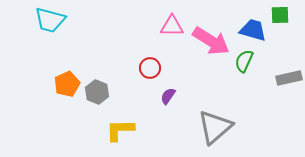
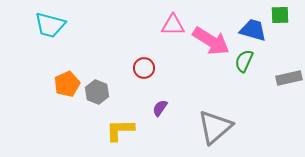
cyan trapezoid: moved 5 px down
pink triangle: moved 1 px right, 1 px up
red circle: moved 6 px left
purple semicircle: moved 8 px left, 12 px down
